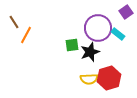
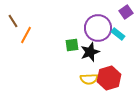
brown line: moved 1 px left, 1 px up
